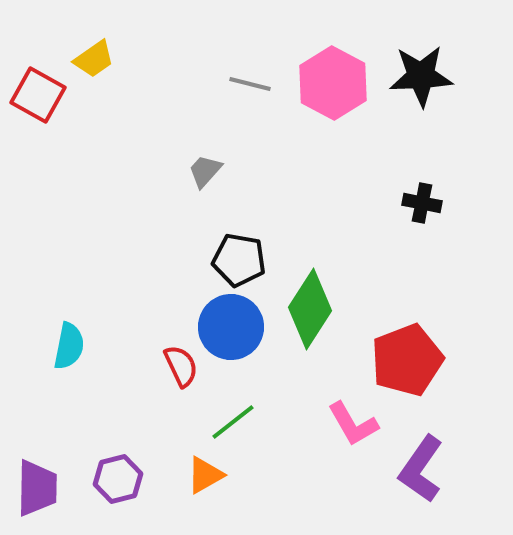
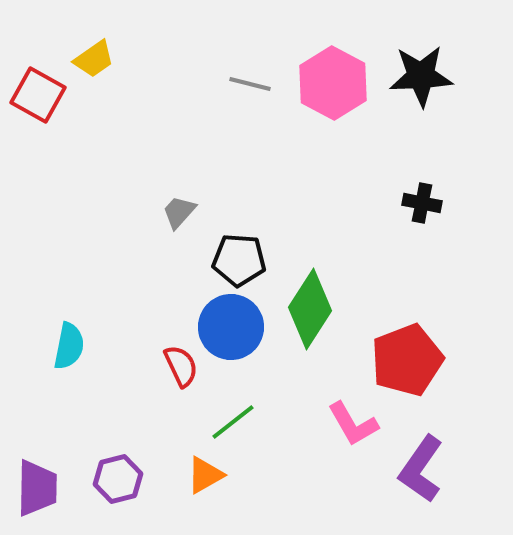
gray trapezoid: moved 26 px left, 41 px down
black pentagon: rotated 6 degrees counterclockwise
